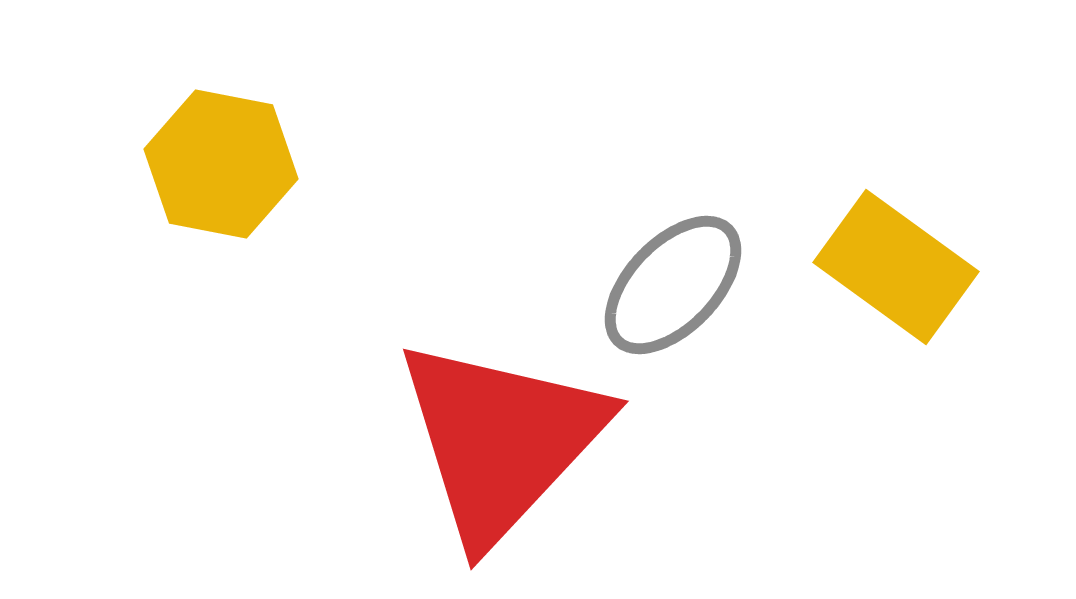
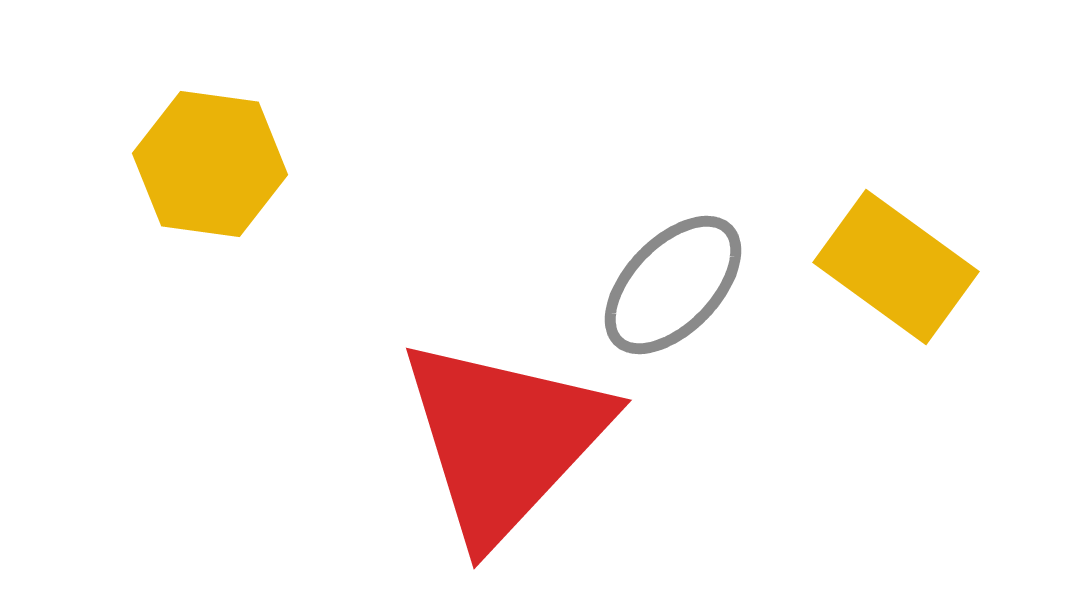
yellow hexagon: moved 11 px left; rotated 3 degrees counterclockwise
red triangle: moved 3 px right, 1 px up
